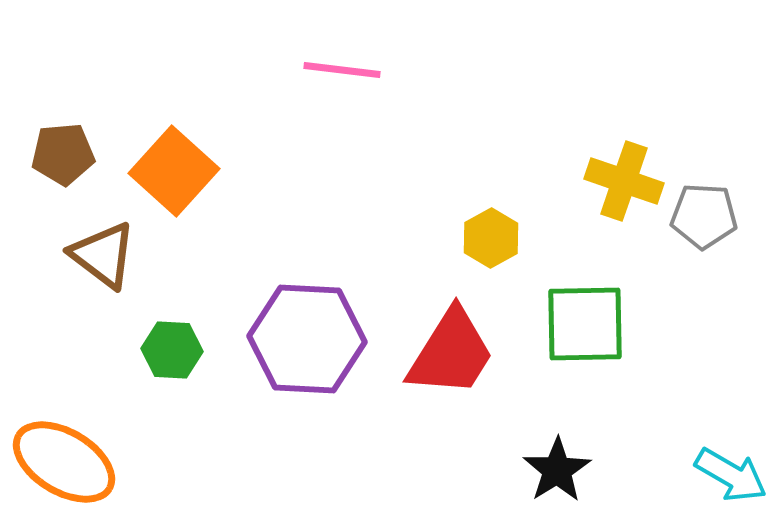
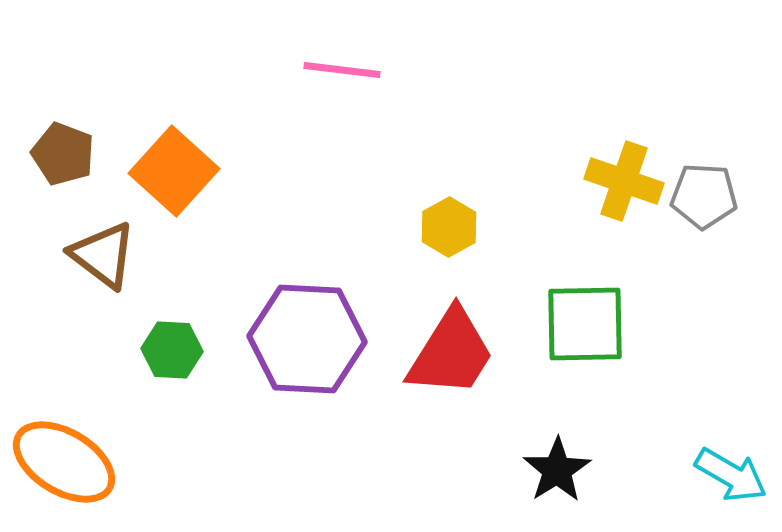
brown pentagon: rotated 26 degrees clockwise
gray pentagon: moved 20 px up
yellow hexagon: moved 42 px left, 11 px up
